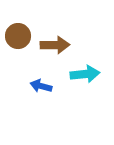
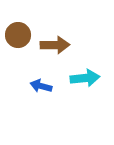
brown circle: moved 1 px up
cyan arrow: moved 4 px down
